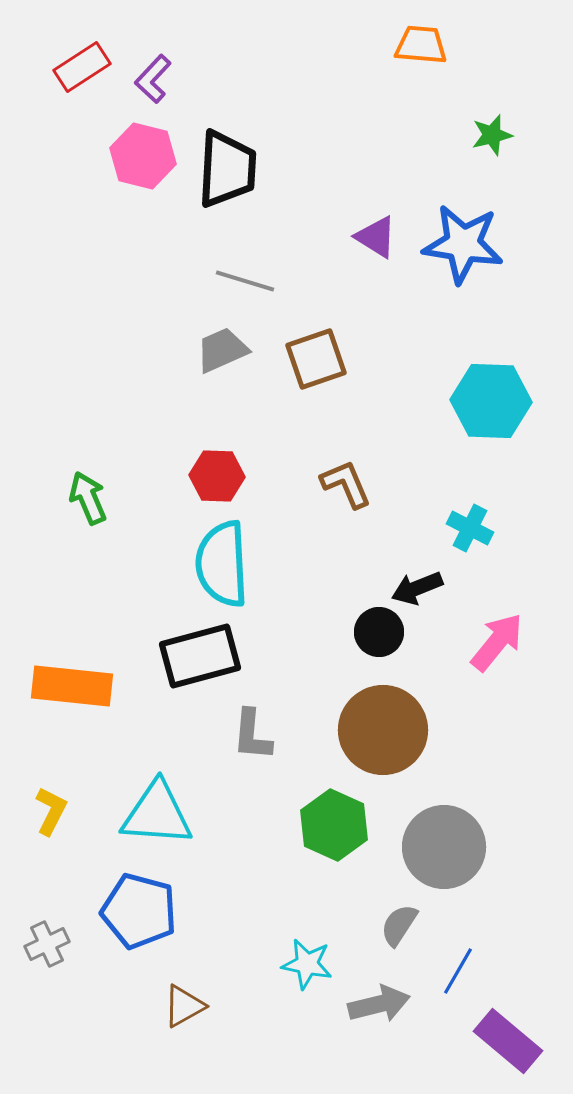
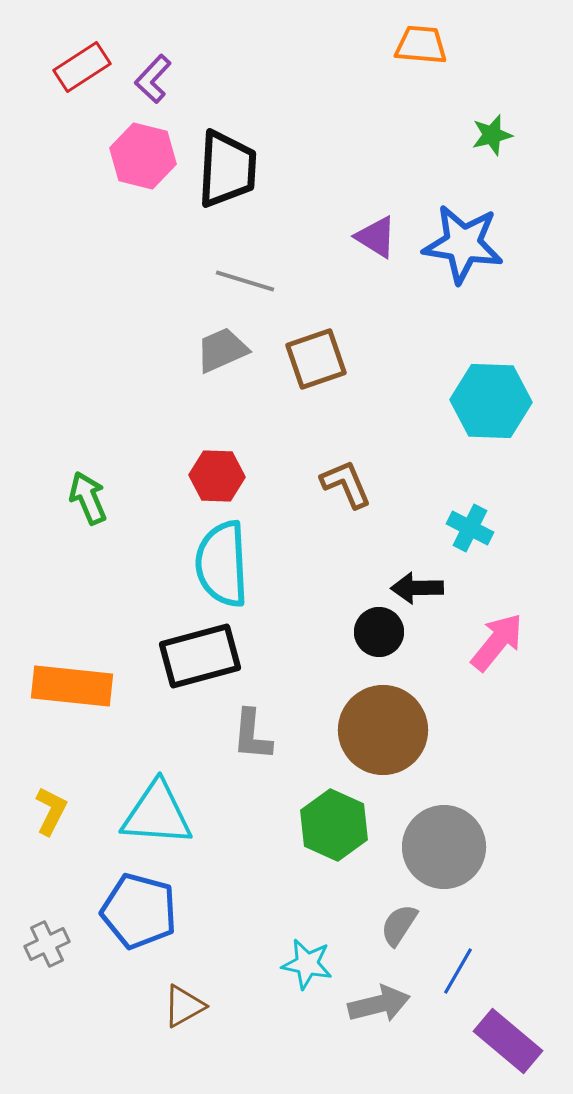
black arrow: rotated 21 degrees clockwise
